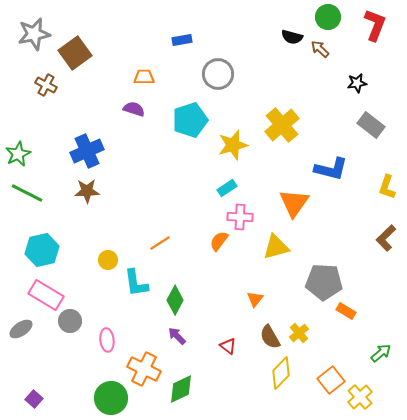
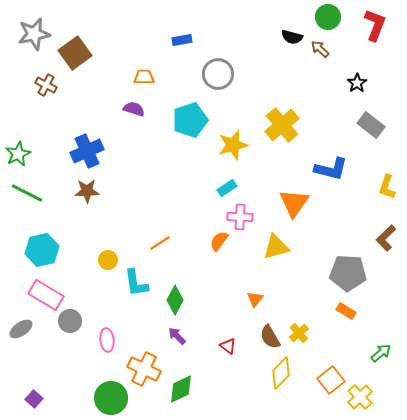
black star at (357, 83): rotated 24 degrees counterclockwise
gray pentagon at (324, 282): moved 24 px right, 9 px up
